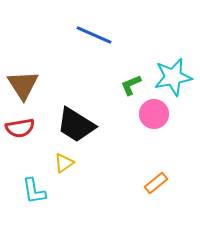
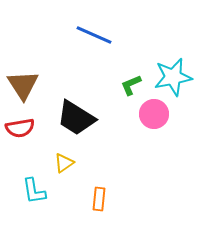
black trapezoid: moved 7 px up
orange rectangle: moved 57 px left, 16 px down; rotated 45 degrees counterclockwise
